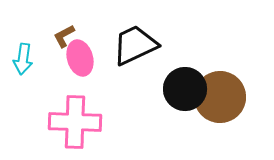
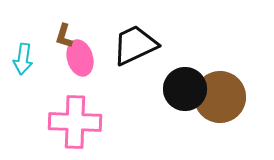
brown L-shape: rotated 45 degrees counterclockwise
